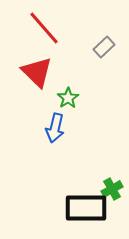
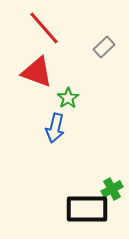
red triangle: rotated 24 degrees counterclockwise
black rectangle: moved 1 px right, 1 px down
